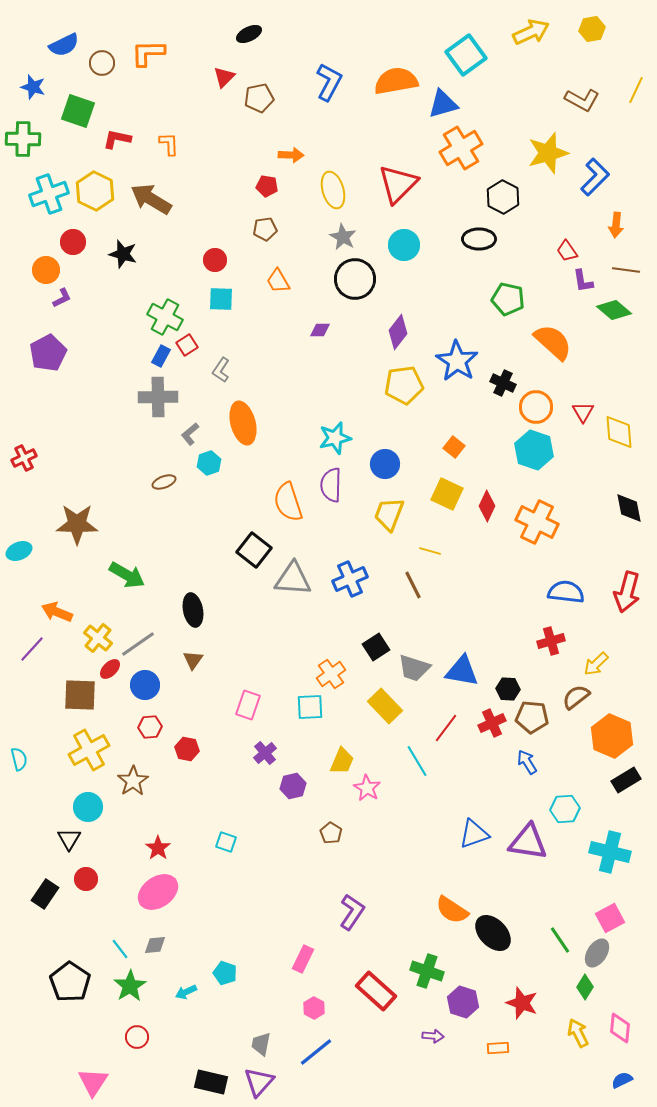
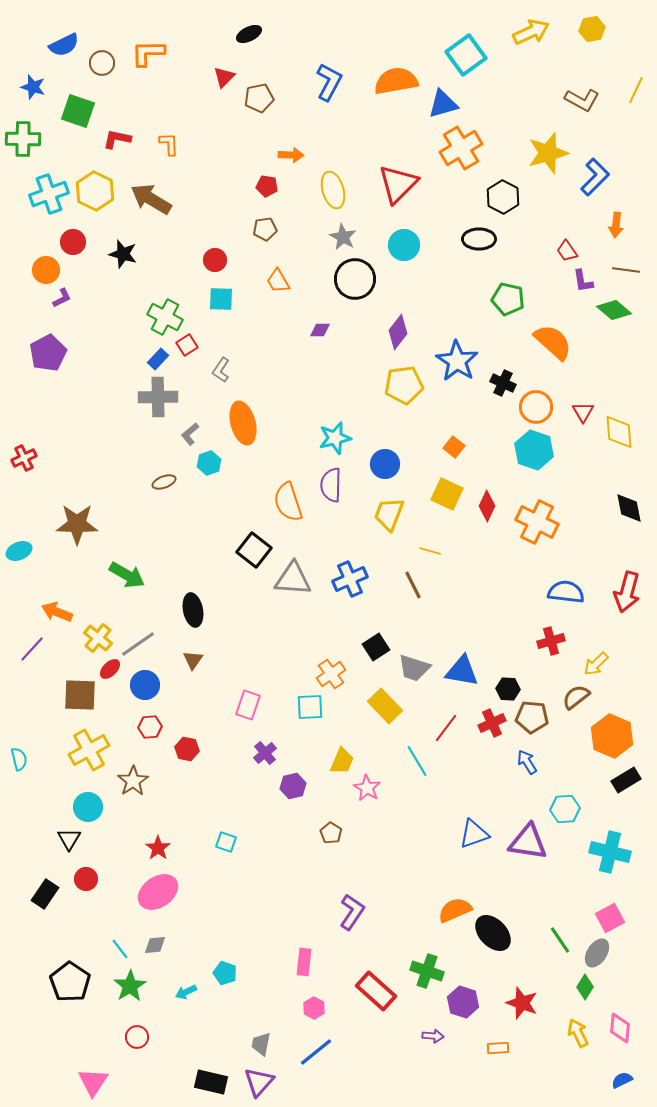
blue rectangle at (161, 356): moved 3 px left, 3 px down; rotated 15 degrees clockwise
orange semicircle at (452, 910): moved 3 px right; rotated 124 degrees clockwise
pink rectangle at (303, 959): moved 1 px right, 3 px down; rotated 20 degrees counterclockwise
